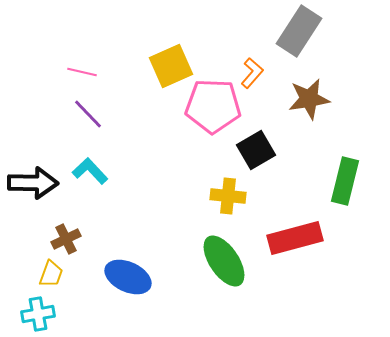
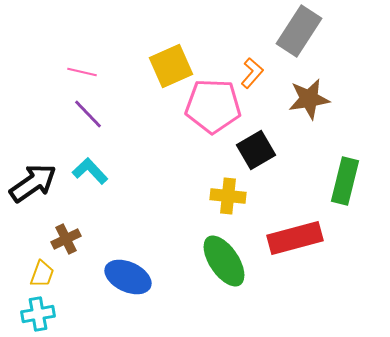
black arrow: rotated 36 degrees counterclockwise
yellow trapezoid: moved 9 px left
